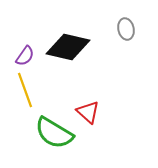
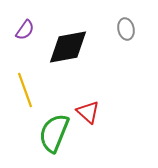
black diamond: rotated 24 degrees counterclockwise
purple semicircle: moved 26 px up
green semicircle: rotated 81 degrees clockwise
